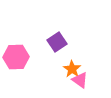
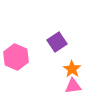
pink hexagon: rotated 25 degrees clockwise
pink triangle: moved 7 px left, 6 px down; rotated 42 degrees counterclockwise
